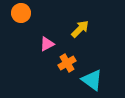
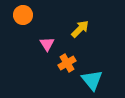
orange circle: moved 2 px right, 2 px down
pink triangle: rotated 35 degrees counterclockwise
cyan triangle: rotated 15 degrees clockwise
